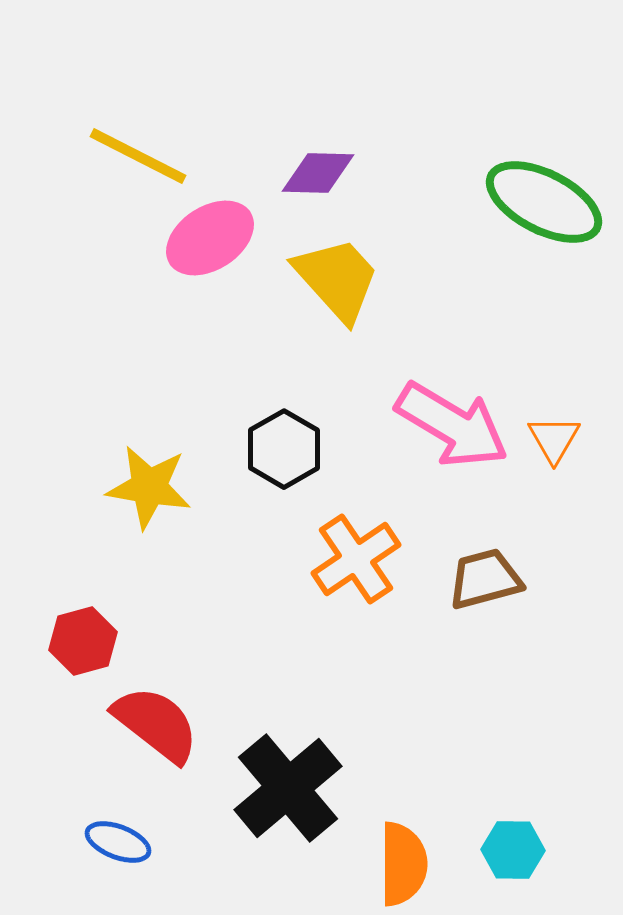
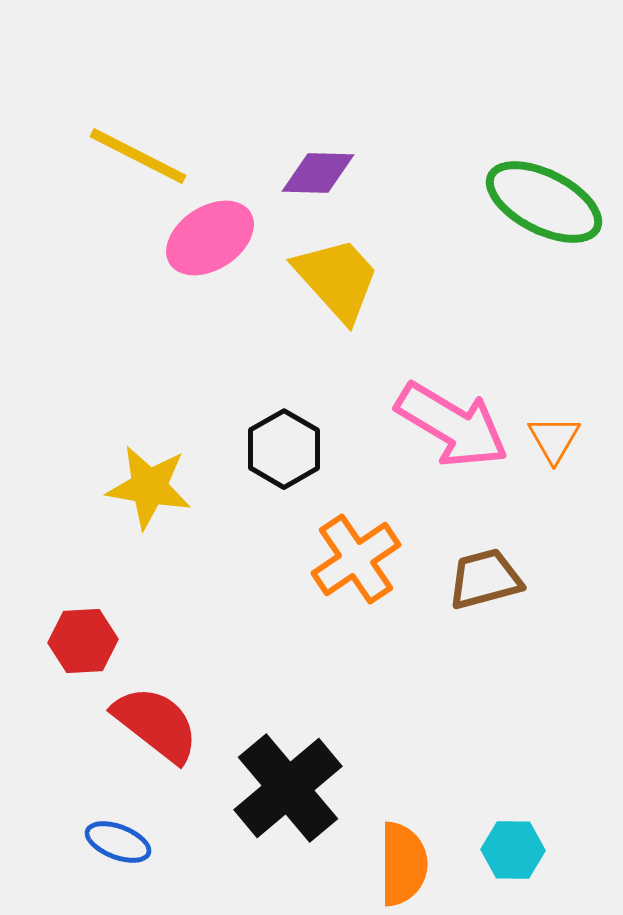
red hexagon: rotated 12 degrees clockwise
